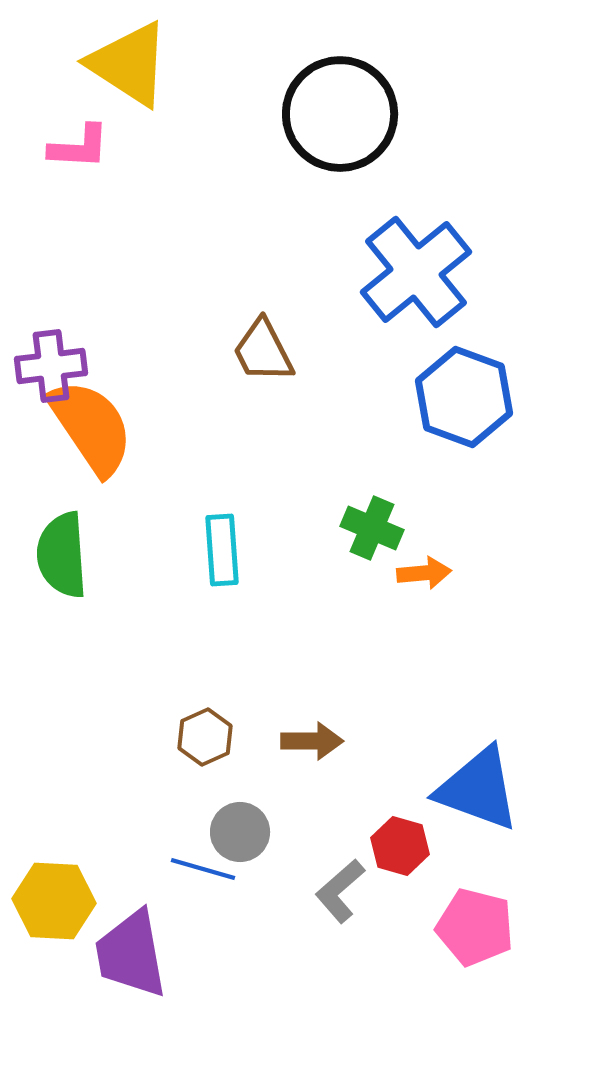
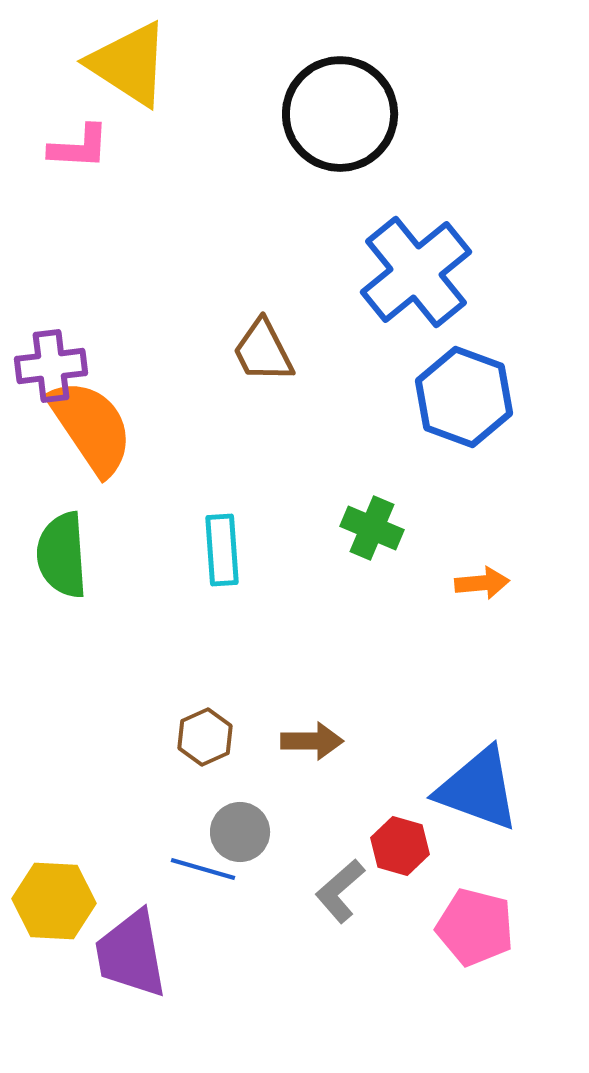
orange arrow: moved 58 px right, 10 px down
